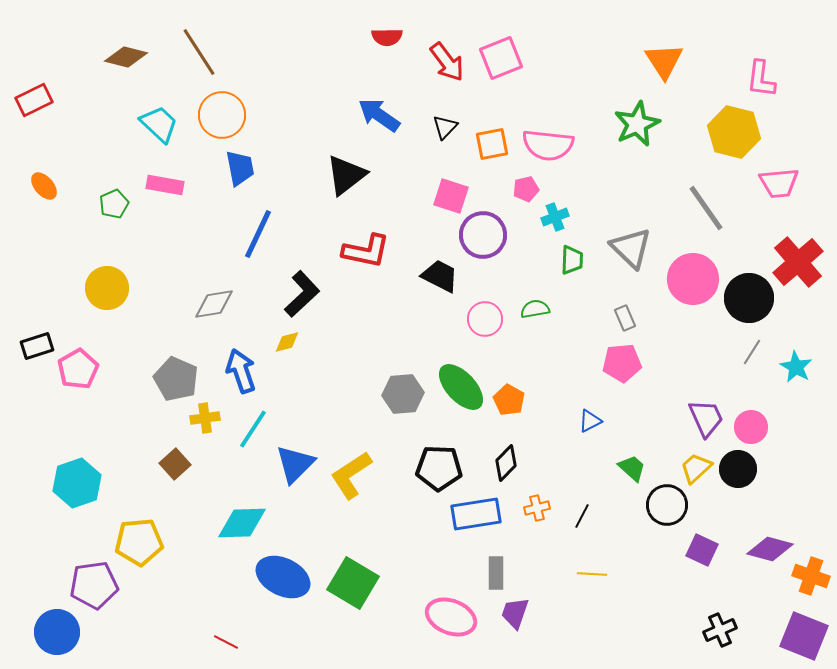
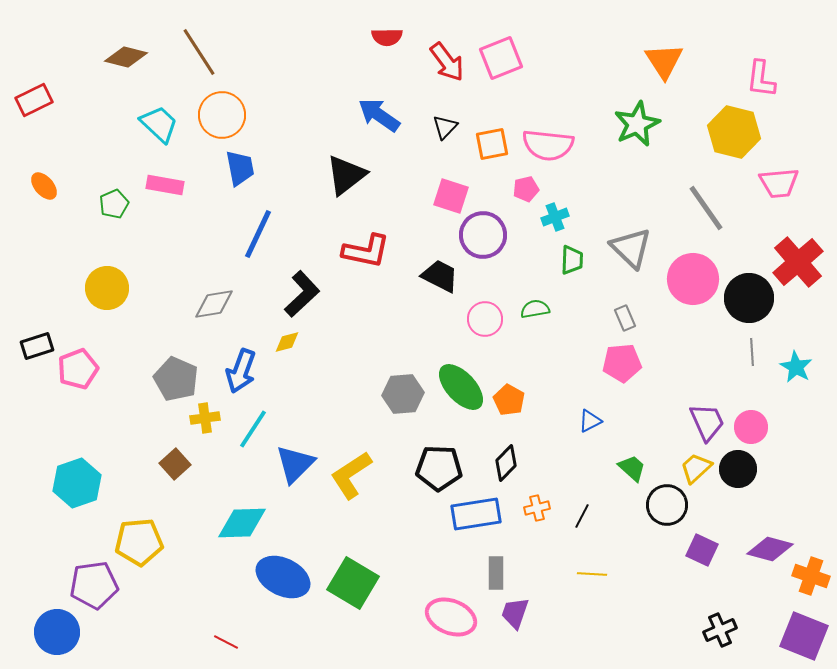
gray line at (752, 352): rotated 36 degrees counterclockwise
pink pentagon at (78, 369): rotated 9 degrees clockwise
blue arrow at (241, 371): rotated 141 degrees counterclockwise
purple trapezoid at (706, 418): moved 1 px right, 4 px down
